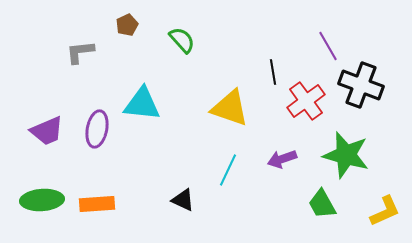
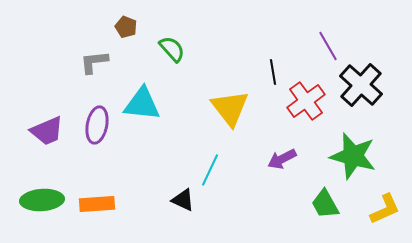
brown pentagon: moved 1 px left, 2 px down; rotated 25 degrees counterclockwise
green semicircle: moved 10 px left, 9 px down
gray L-shape: moved 14 px right, 10 px down
black cross: rotated 21 degrees clockwise
yellow triangle: rotated 33 degrees clockwise
purple ellipse: moved 4 px up
green star: moved 7 px right, 1 px down
purple arrow: rotated 8 degrees counterclockwise
cyan line: moved 18 px left
green trapezoid: moved 3 px right
yellow L-shape: moved 2 px up
